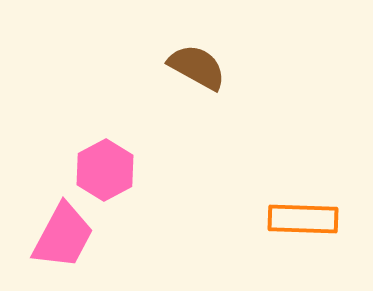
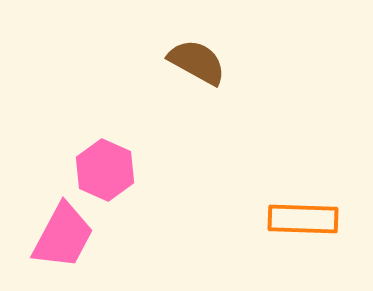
brown semicircle: moved 5 px up
pink hexagon: rotated 8 degrees counterclockwise
